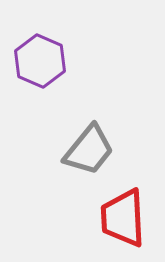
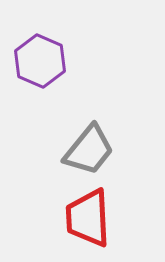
red trapezoid: moved 35 px left
